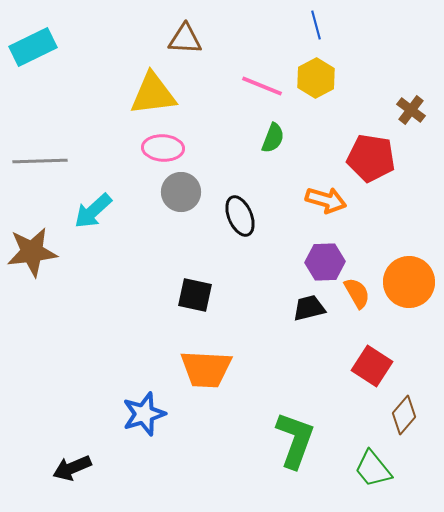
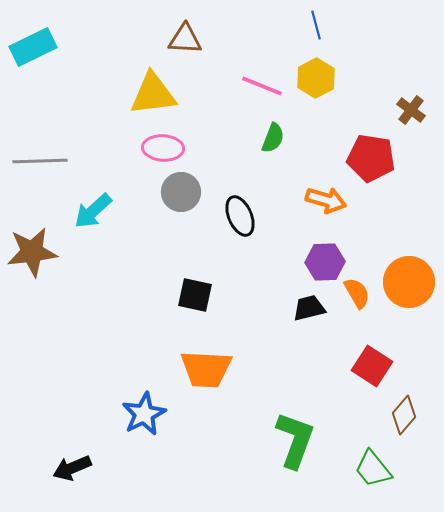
blue star: rotated 9 degrees counterclockwise
